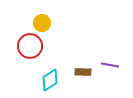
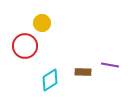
red circle: moved 5 px left
